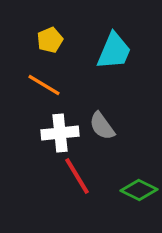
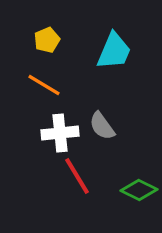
yellow pentagon: moved 3 px left
